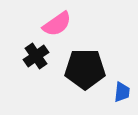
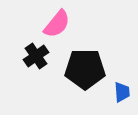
pink semicircle: rotated 16 degrees counterclockwise
blue trapezoid: rotated 10 degrees counterclockwise
